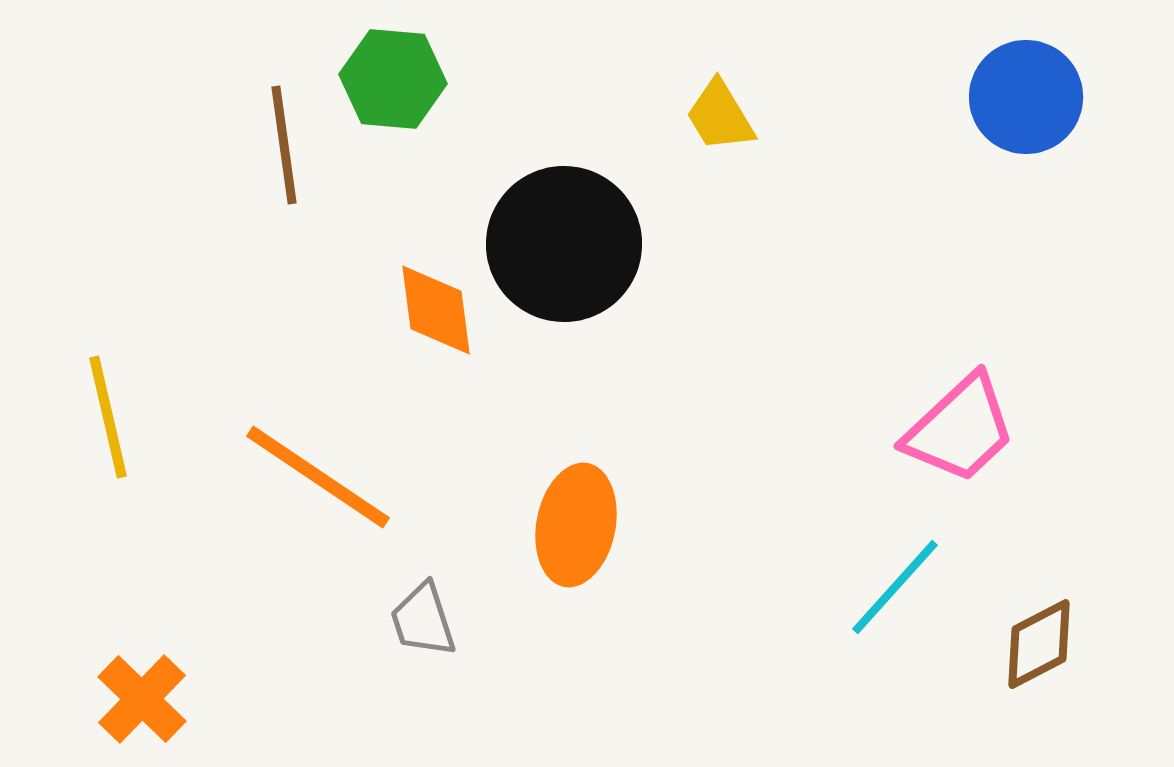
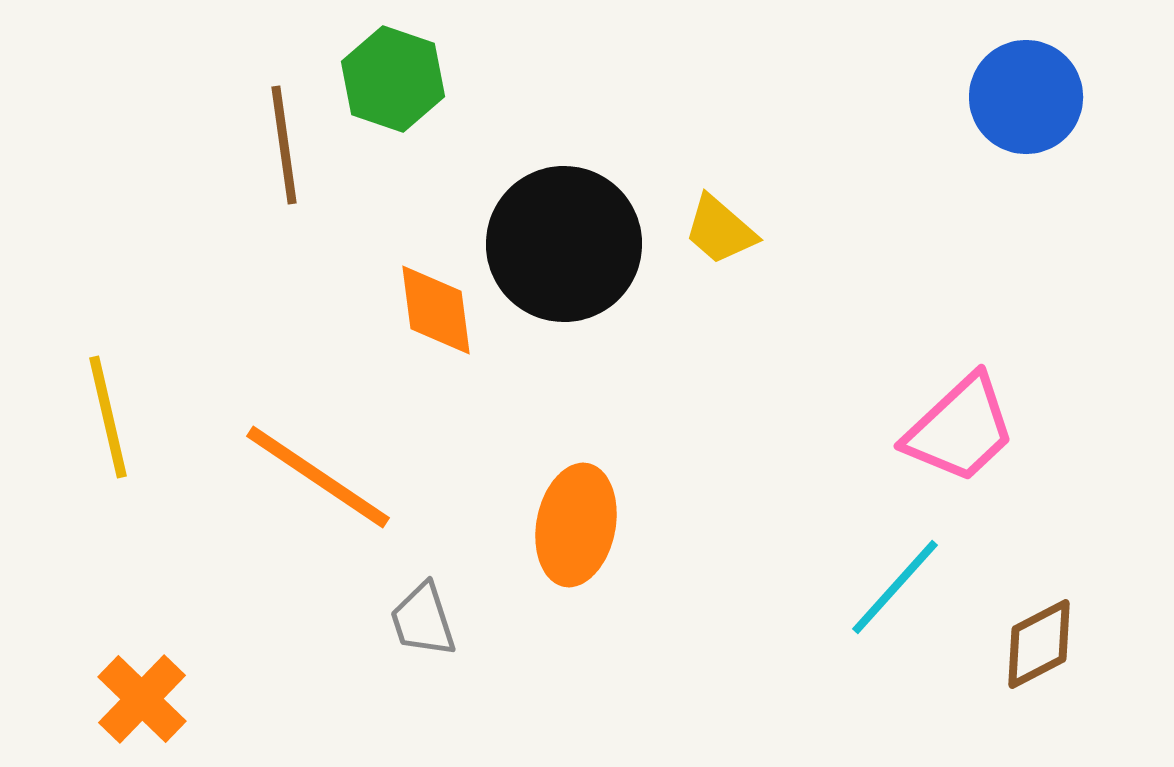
green hexagon: rotated 14 degrees clockwise
yellow trapezoid: moved 114 px down; rotated 18 degrees counterclockwise
